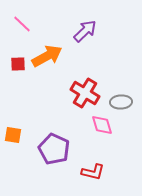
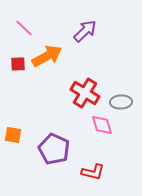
pink line: moved 2 px right, 4 px down
